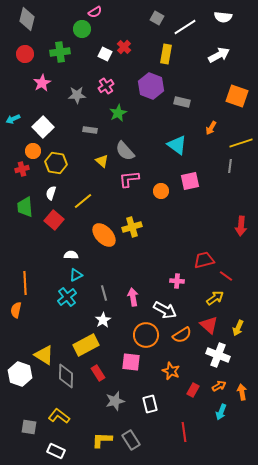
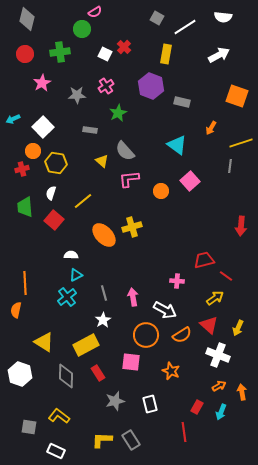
pink square at (190, 181): rotated 30 degrees counterclockwise
yellow triangle at (44, 355): moved 13 px up
red rectangle at (193, 390): moved 4 px right, 17 px down
